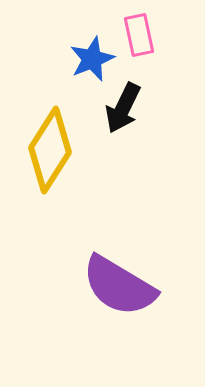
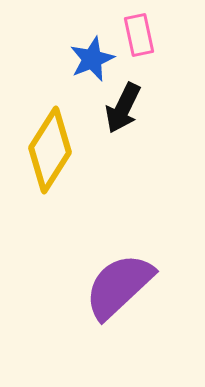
purple semicircle: rotated 106 degrees clockwise
